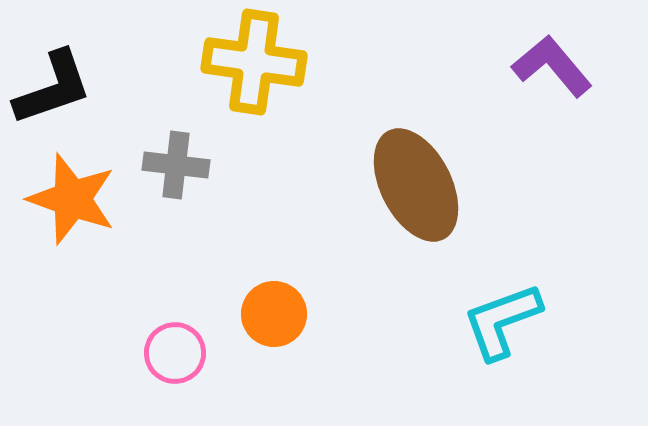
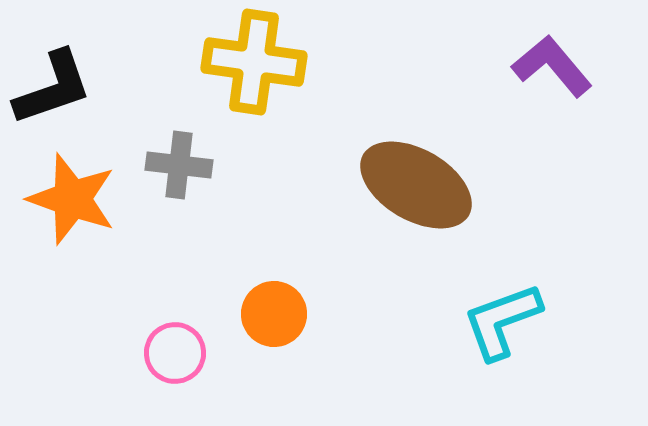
gray cross: moved 3 px right
brown ellipse: rotated 33 degrees counterclockwise
